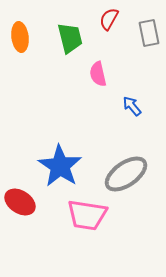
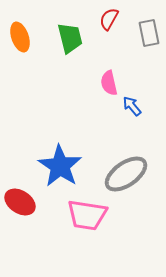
orange ellipse: rotated 12 degrees counterclockwise
pink semicircle: moved 11 px right, 9 px down
